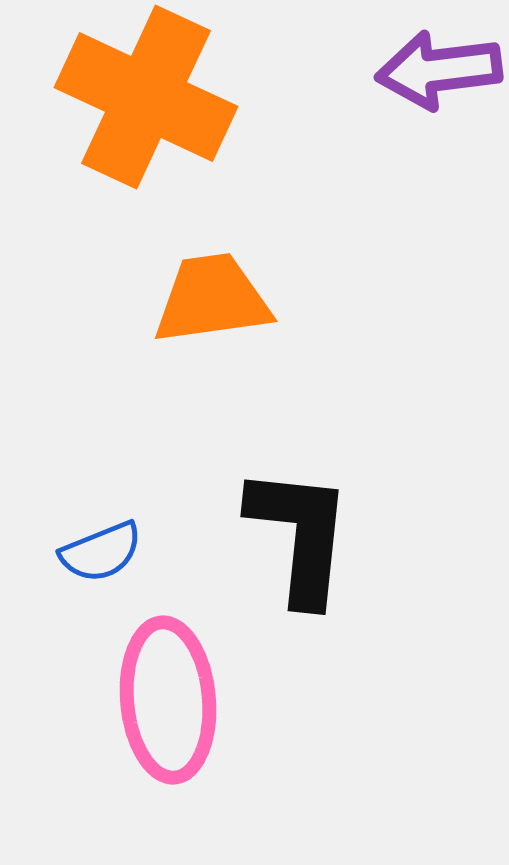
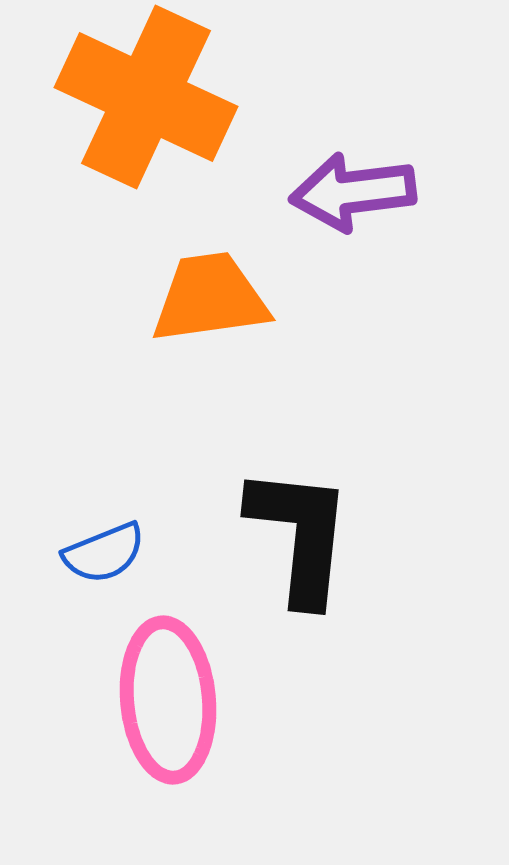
purple arrow: moved 86 px left, 122 px down
orange trapezoid: moved 2 px left, 1 px up
blue semicircle: moved 3 px right, 1 px down
